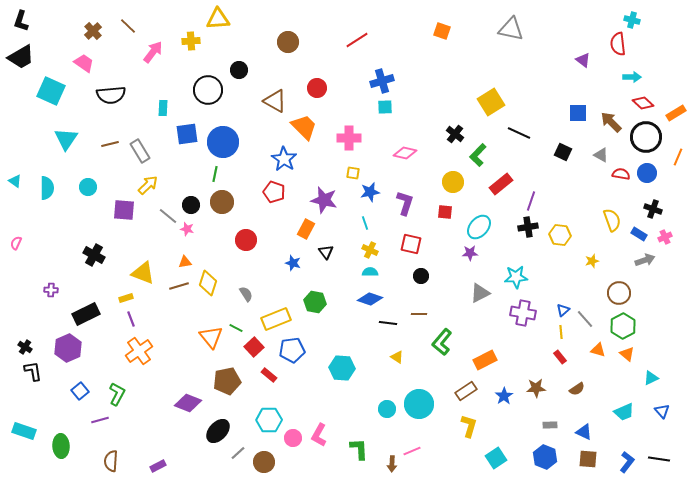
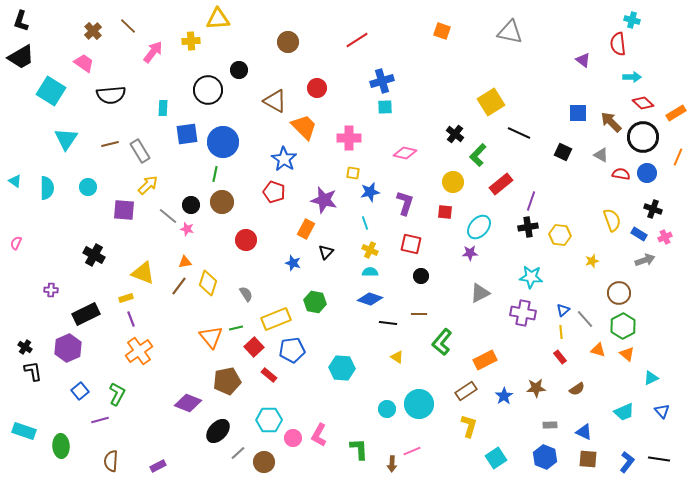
gray triangle at (511, 29): moved 1 px left, 3 px down
cyan square at (51, 91): rotated 8 degrees clockwise
black circle at (646, 137): moved 3 px left
black triangle at (326, 252): rotated 21 degrees clockwise
cyan star at (516, 277): moved 15 px right; rotated 10 degrees clockwise
brown line at (179, 286): rotated 36 degrees counterclockwise
green line at (236, 328): rotated 40 degrees counterclockwise
